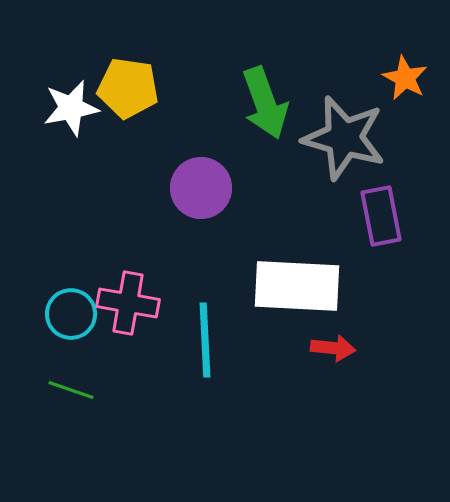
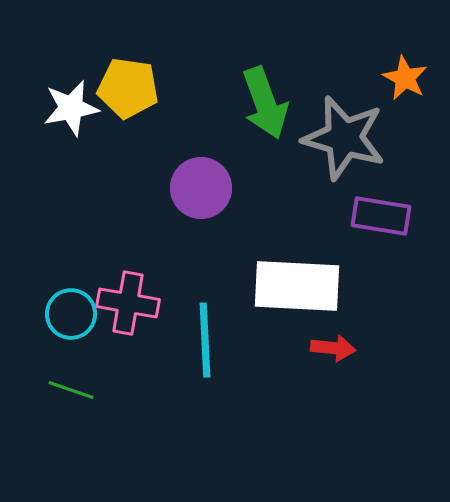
purple rectangle: rotated 70 degrees counterclockwise
